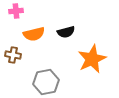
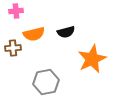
brown cross: moved 7 px up; rotated 14 degrees counterclockwise
